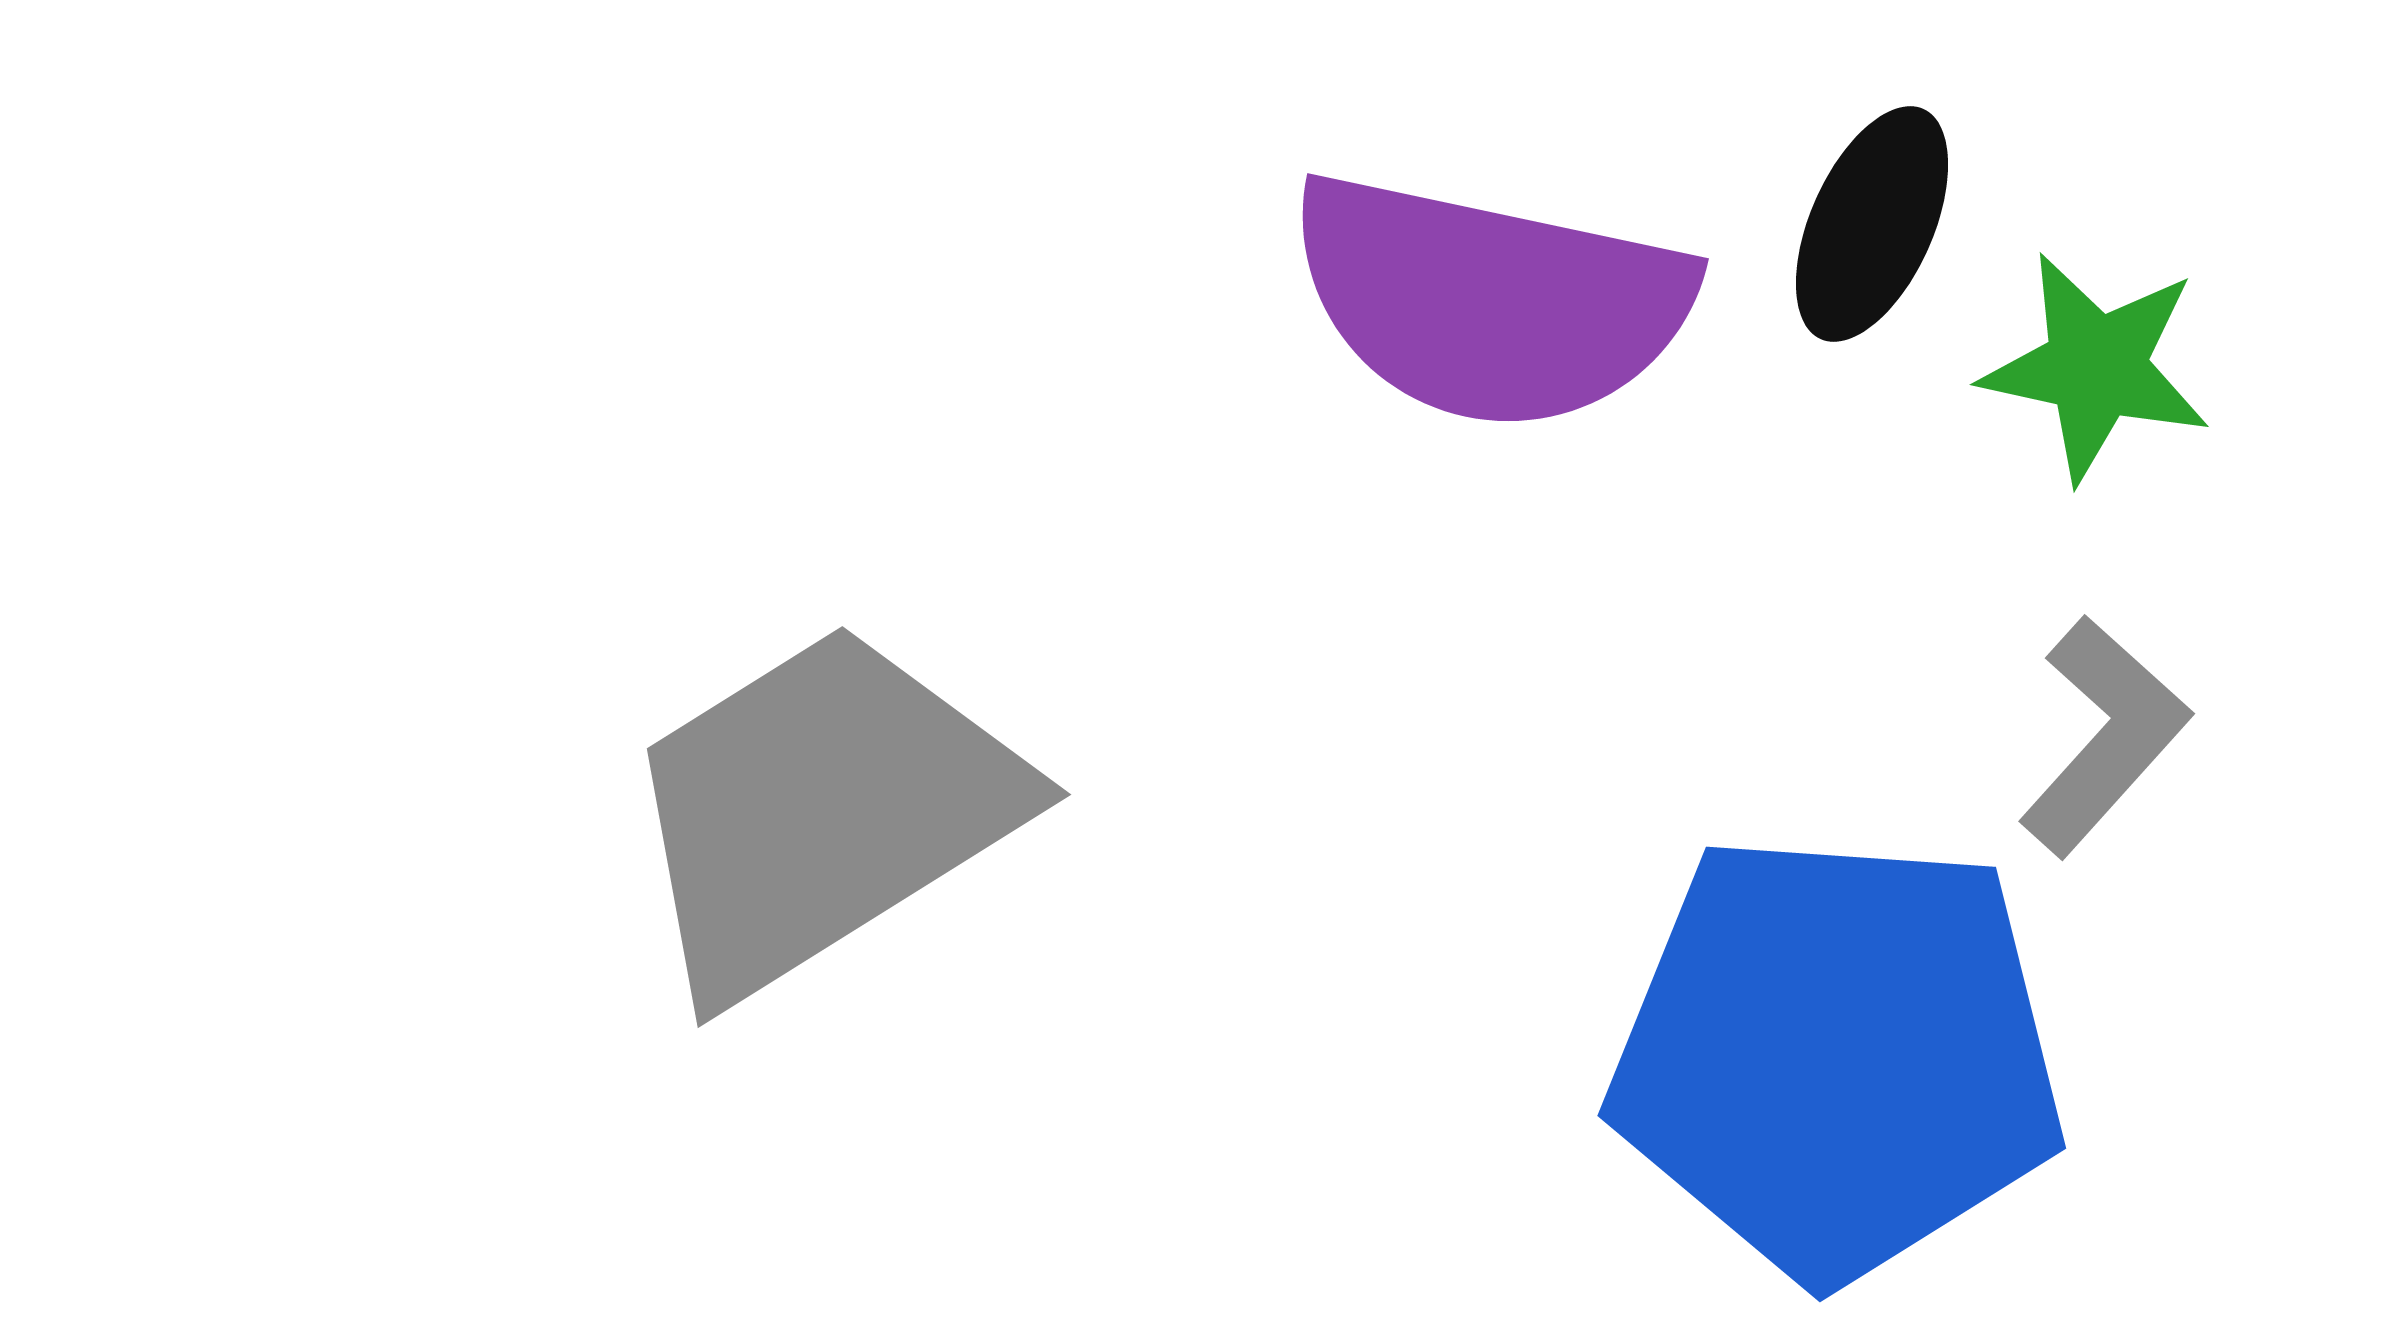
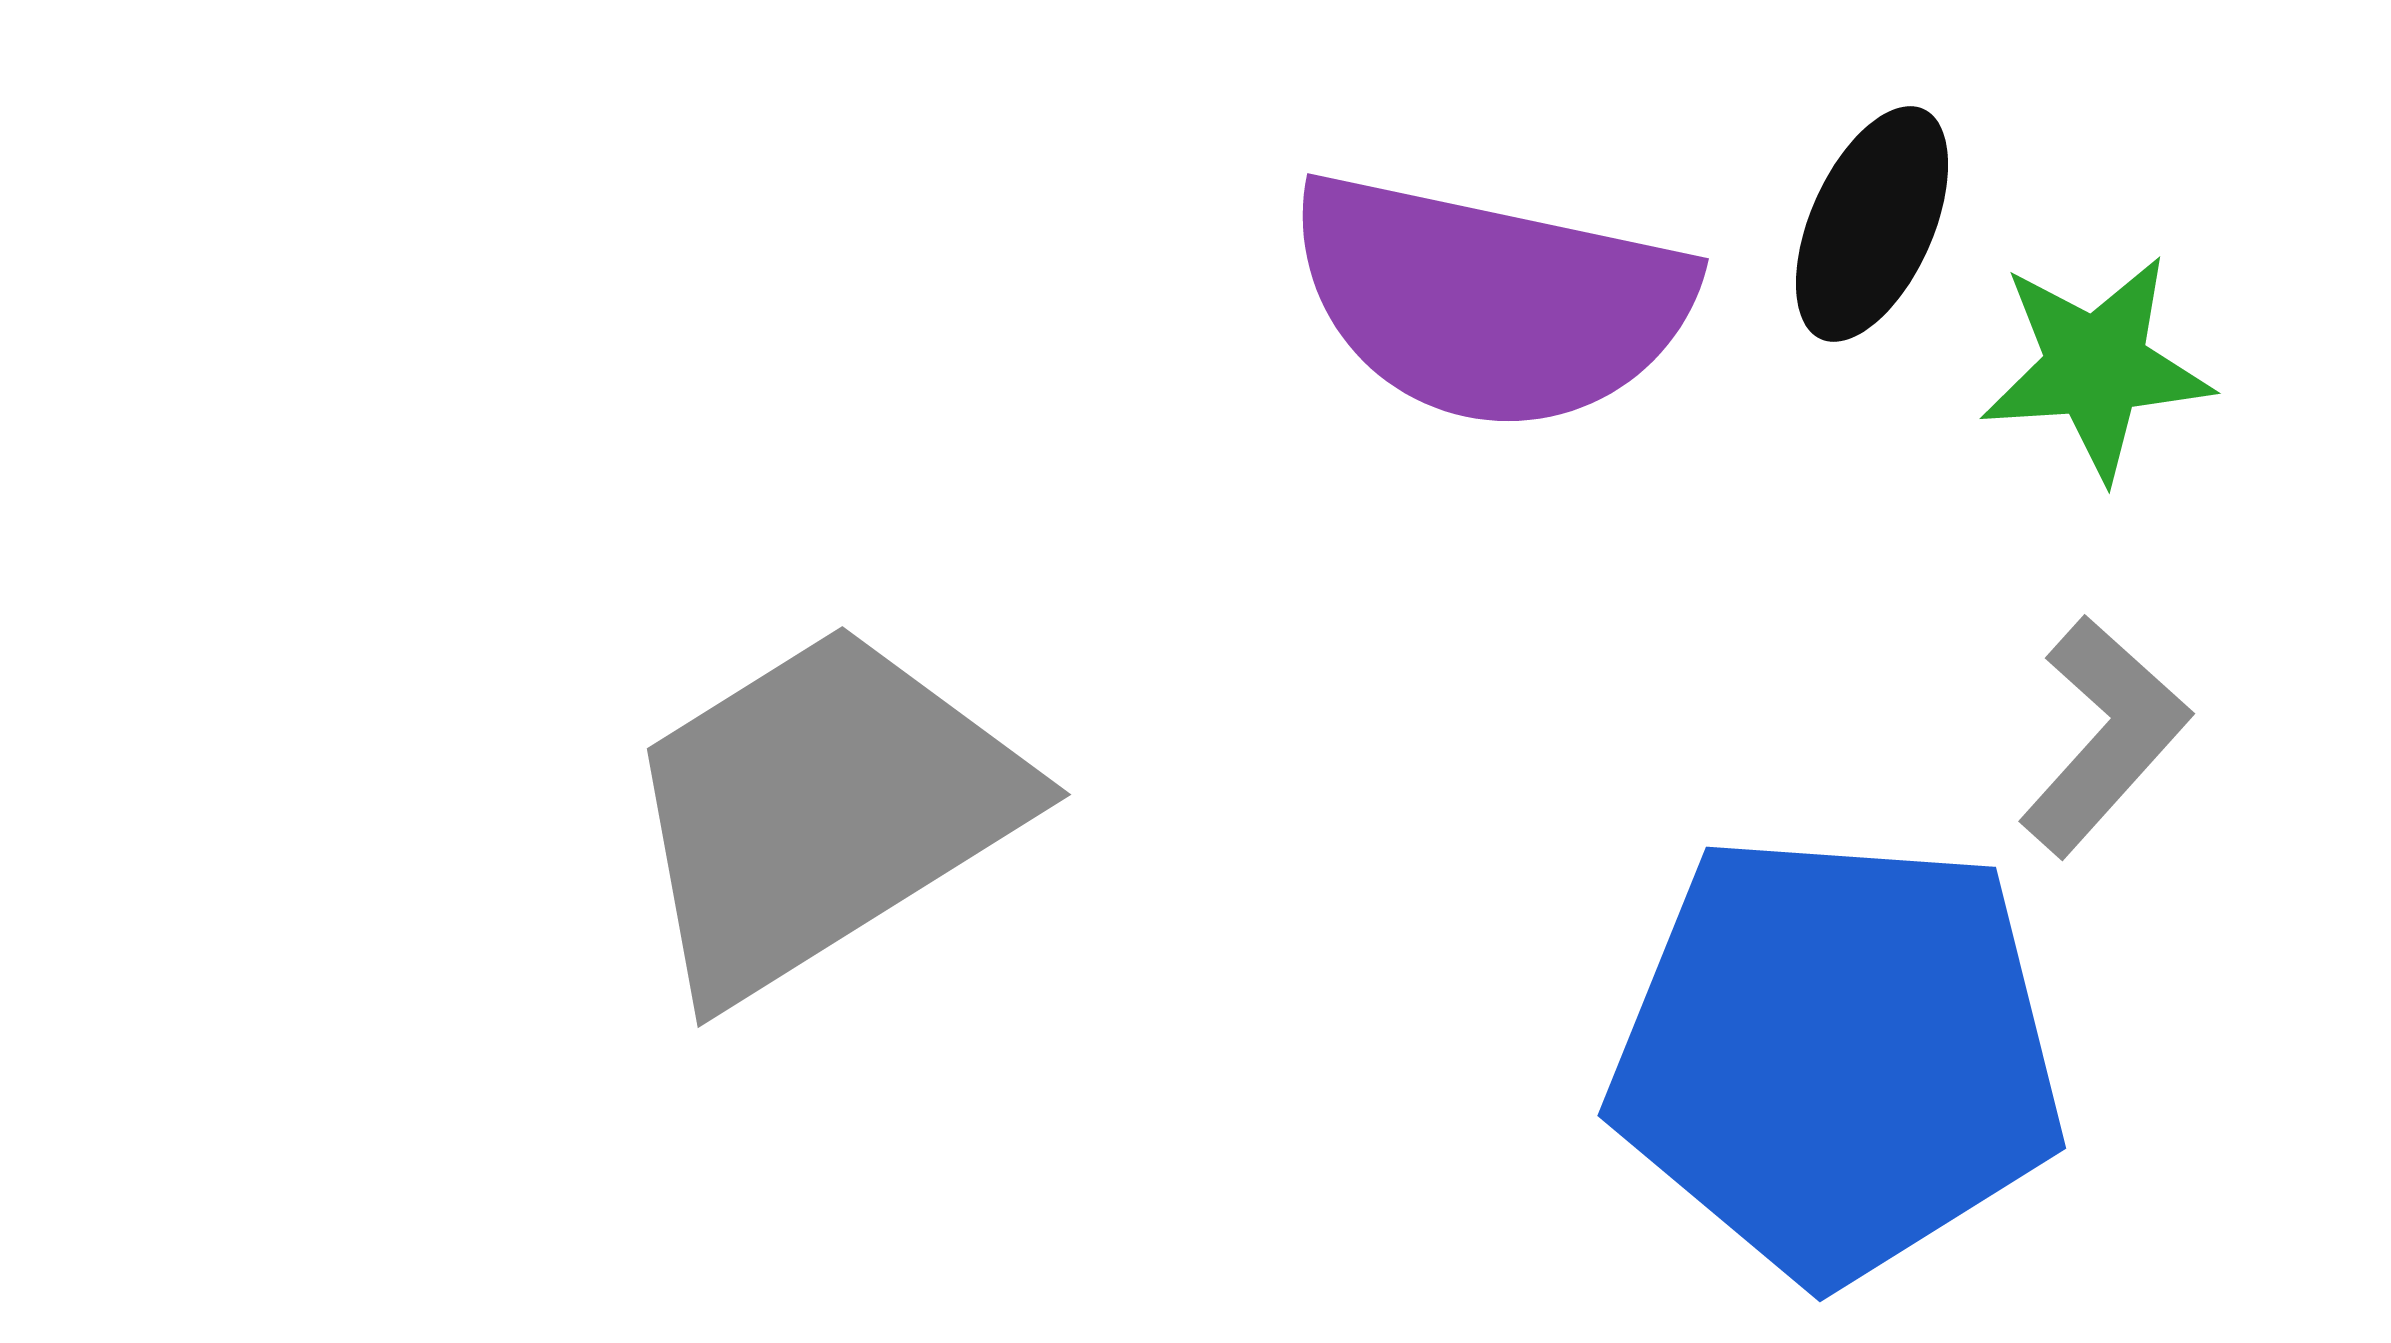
green star: rotated 16 degrees counterclockwise
